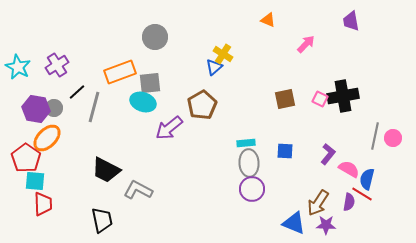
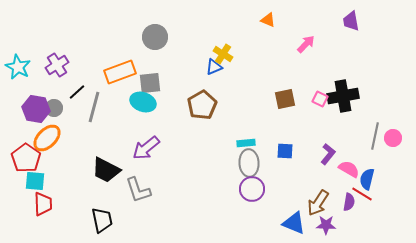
blue triangle at (214, 67): rotated 18 degrees clockwise
purple arrow at (169, 128): moved 23 px left, 20 px down
gray L-shape at (138, 190): rotated 136 degrees counterclockwise
